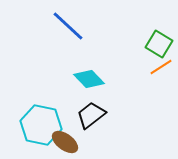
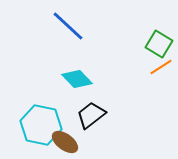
cyan diamond: moved 12 px left
